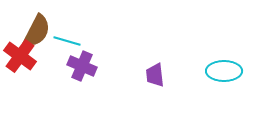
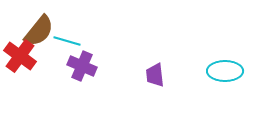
brown semicircle: moved 2 px right; rotated 12 degrees clockwise
cyan ellipse: moved 1 px right
